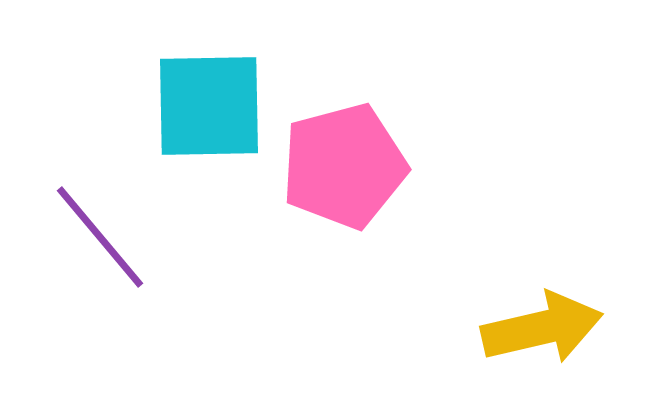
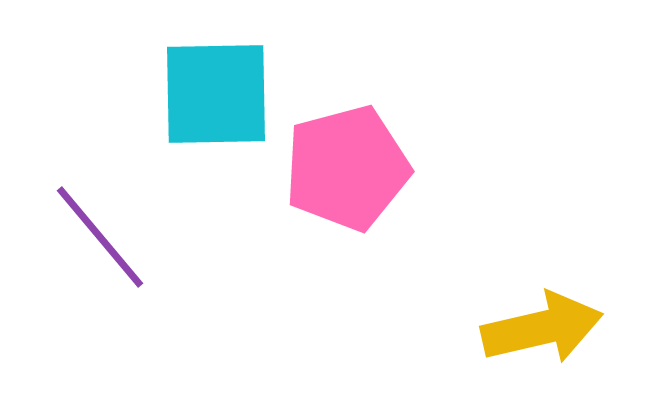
cyan square: moved 7 px right, 12 px up
pink pentagon: moved 3 px right, 2 px down
